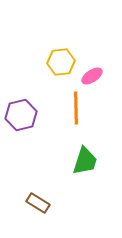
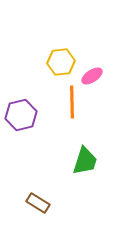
orange line: moved 4 px left, 6 px up
